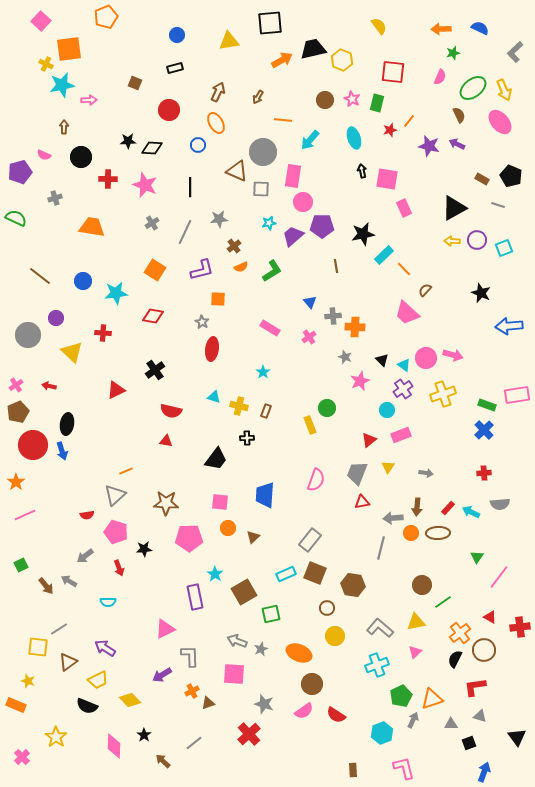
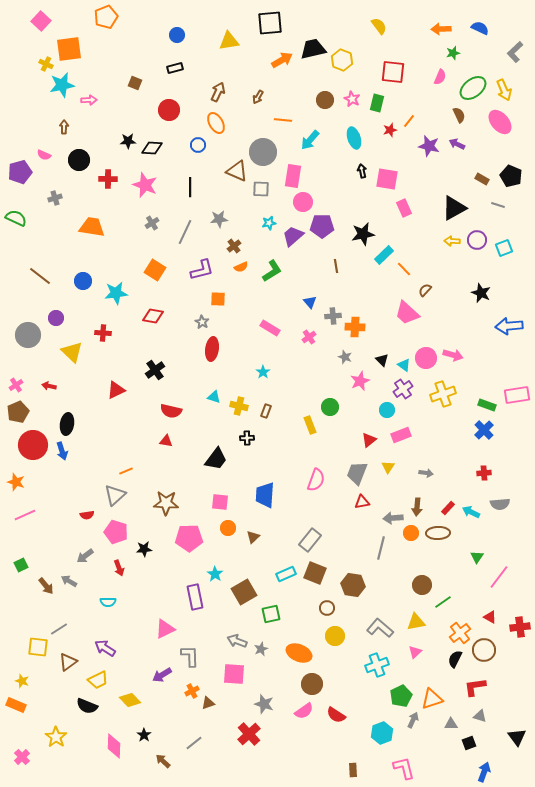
black circle at (81, 157): moved 2 px left, 3 px down
green circle at (327, 408): moved 3 px right, 1 px up
orange star at (16, 482): rotated 18 degrees counterclockwise
yellow star at (28, 681): moved 6 px left
